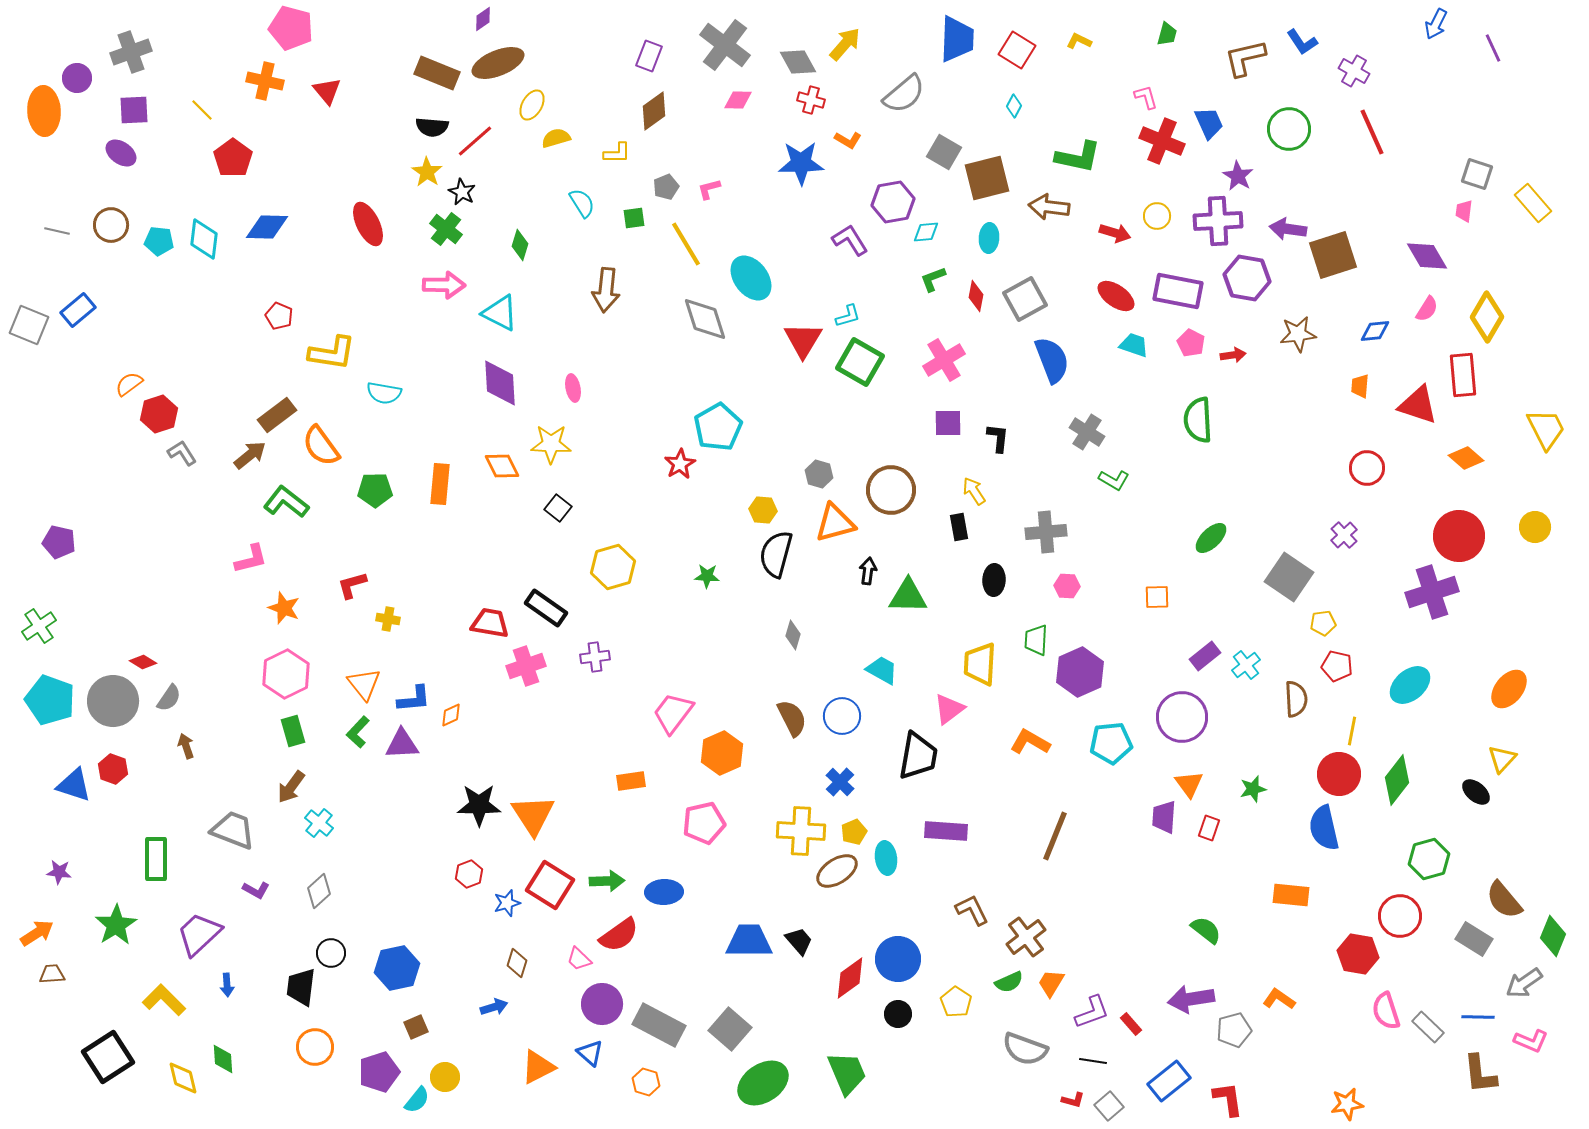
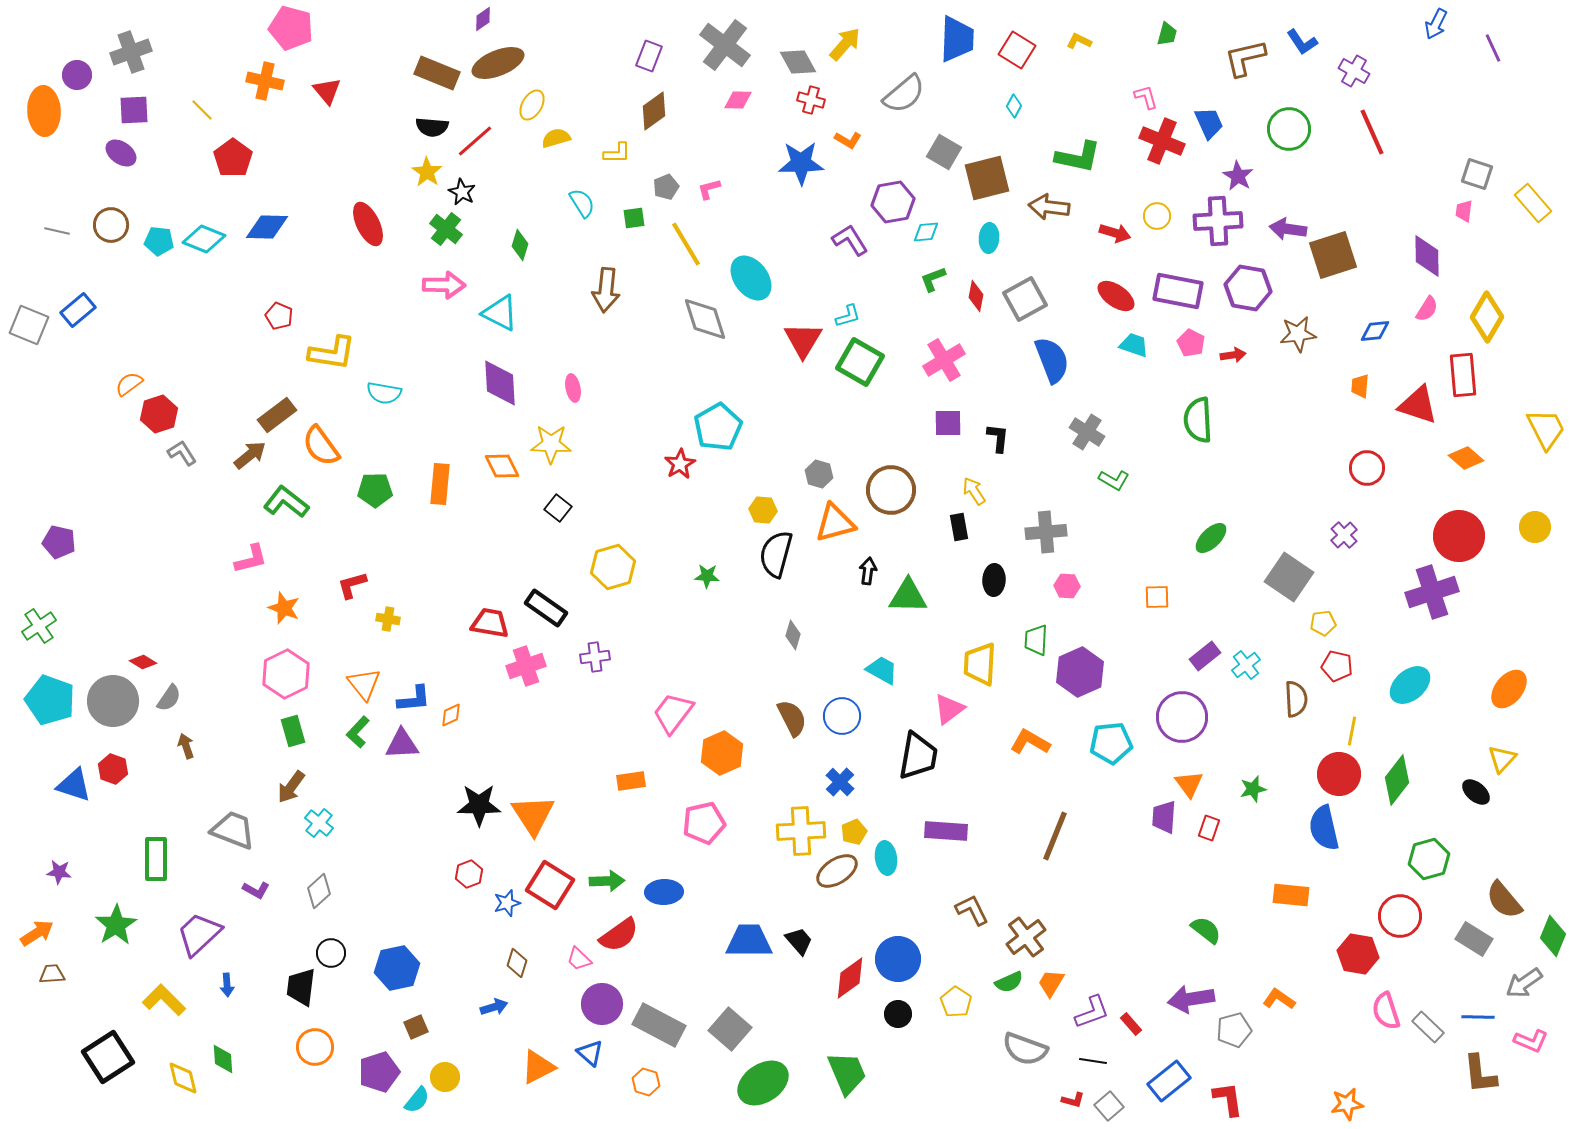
purple circle at (77, 78): moved 3 px up
cyan diamond at (204, 239): rotated 75 degrees counterclockwise
purple diamond at (1427, 256): rotated 30 degrees clockwise
purple hexagon at (1247, 278): moved 1 px right, 10 px down
yellow cross at (801, 831): rotated 6 degrees counterclockwise
